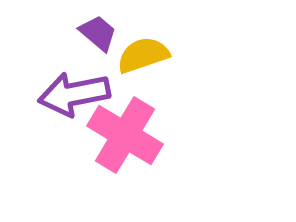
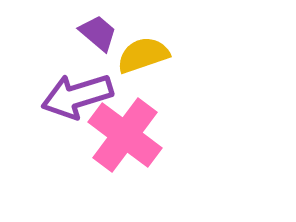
purple arrow: moved 3 px right, 2 px down; rotated 6 degrees counterclockwise
pink cross: rotated 6 degrees clockwise
